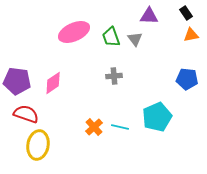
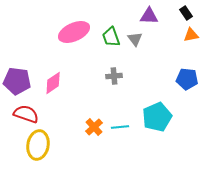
cyan line: rotated 18 degrees counterclockwise
